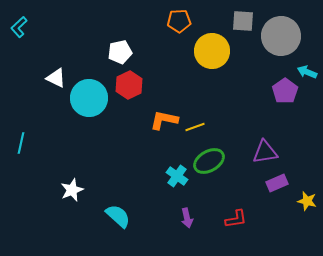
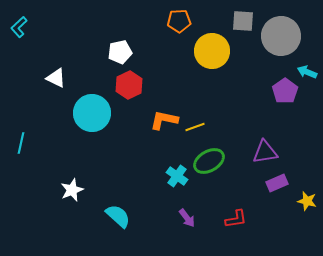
cyan circle: moved 3 px right, 15 px down
purple arrow: rotated 24 degrees counterclockwise
